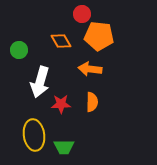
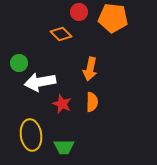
red circle: moved 3 px left, 2 px up
orange pentagon: moved 14 px right, 18 px up
orange diamond: moved 7 px up; rotated 15 degrees counterclockwise
green circle: moved 13 px down
orange arrow: rotated 85 degrees counterclockwise
white arrow: rotated 64 degrees clockwise
red star: moved 1 px right; rotated 24 degrees clockwise
yellow ellipse: moved 3 px left
